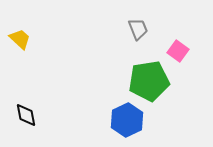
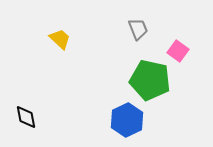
yellow trapezoid: moved 40 px right
green pentagon: moved 1 px right, 1 px up; rotated 21 degrees clockwise
black diamond: moved 2 px down
